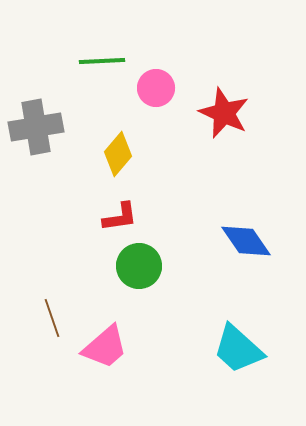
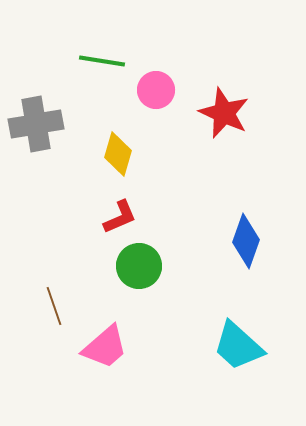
green line: rotated 12 degrees clockwise
pink circle: moved 2 px down
gray cross: moved 3 px up
yellow diamond: rotated 24 degrees counterclockwise
red L-shape: rotated 15 degrees counterclockwise
blue diamond: rotated 54 degrees clockwise
brown line: moved 2 px right, 12 px up
cyan trapezoid: moved 3 px up
